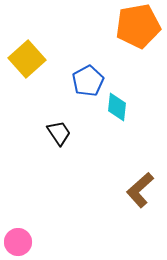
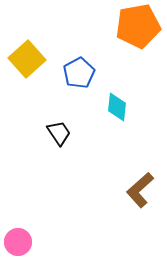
blue pentagon: moved 9 px left, 8 px up
